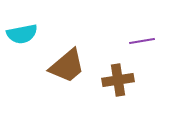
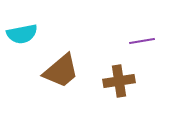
brown trapezoid: moved 6 px left, 5 px down
brown cross: moved 1 px right, 1 px down
